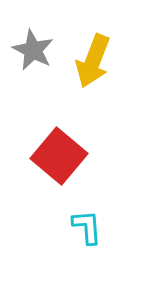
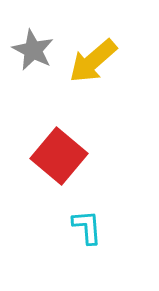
yellow arrow: rotated 28 degrees clockwise
